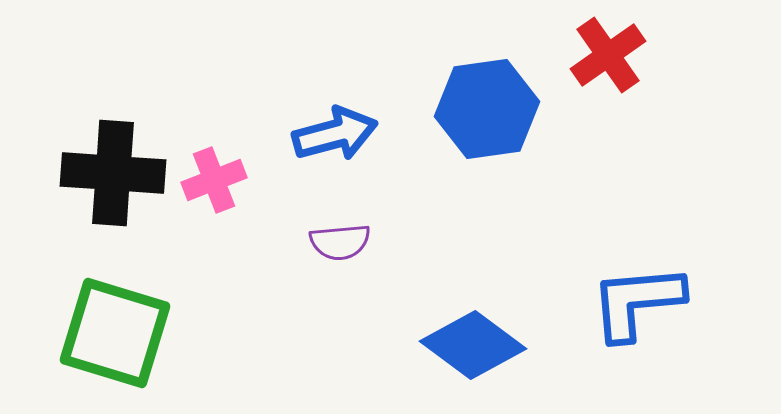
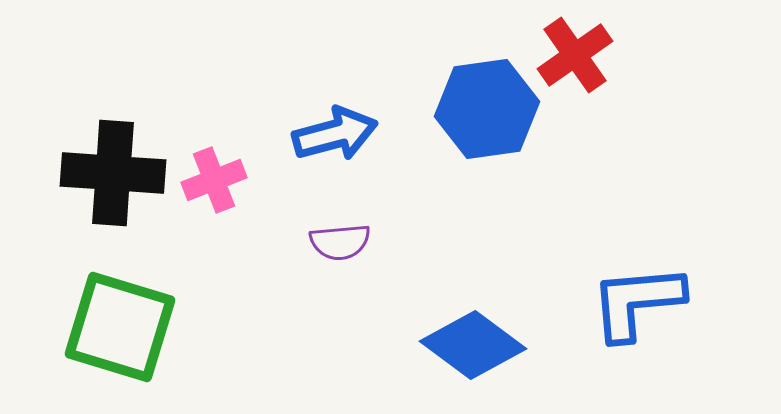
red cross: moved 33 px left
green square: moved 5 px right, 6 px up
